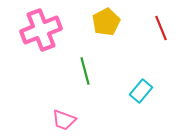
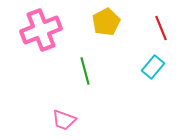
cyan rectangle: moved 12 px right, 24 px up
